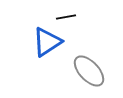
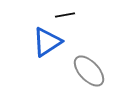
black line: moved 1 px left, 2 px up
